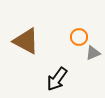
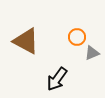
orange circle: moved 2 px left
gray triangle: moved 1 px left
